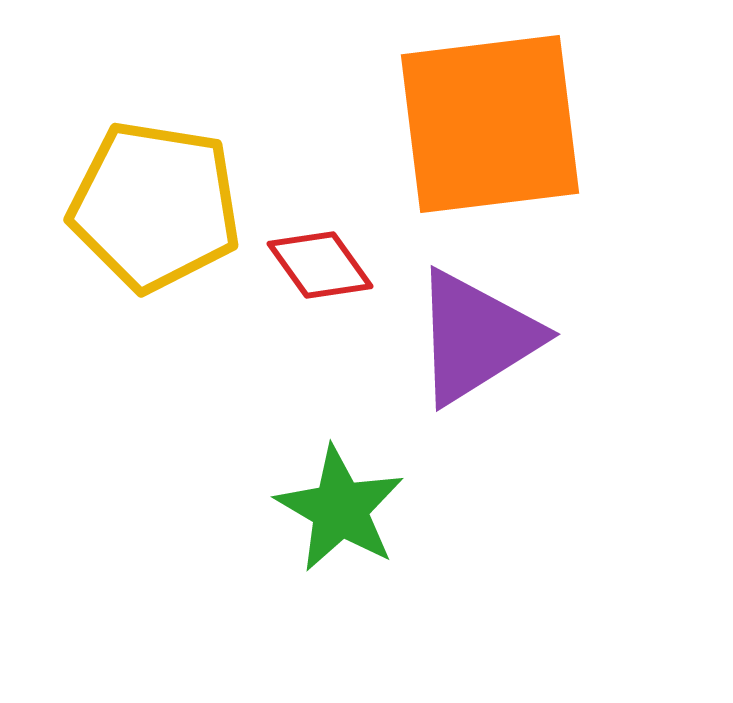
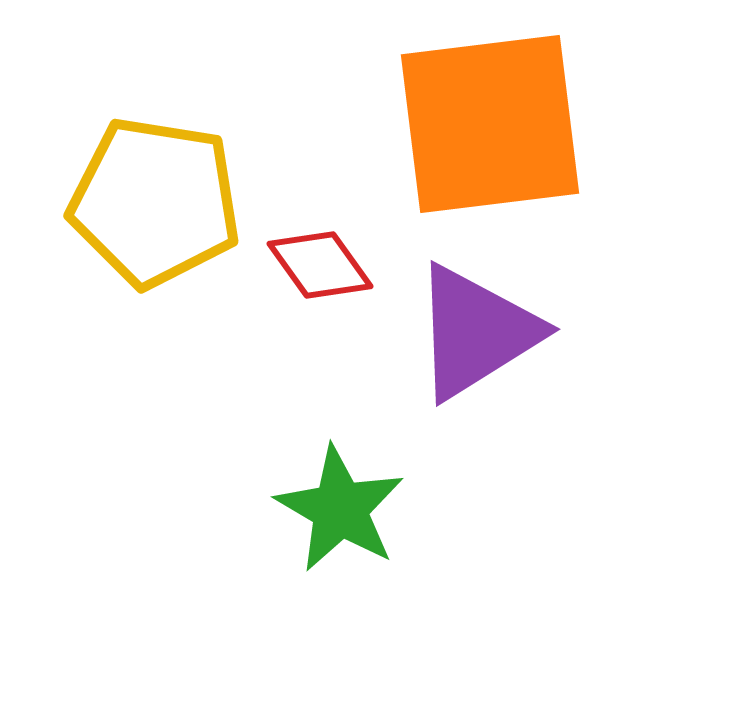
yellow pentagon: moved 4 px up
purple triangle: moved 5 px up
